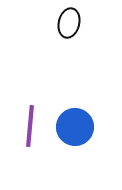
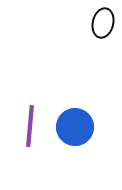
black ellipse: moved 34 px right
